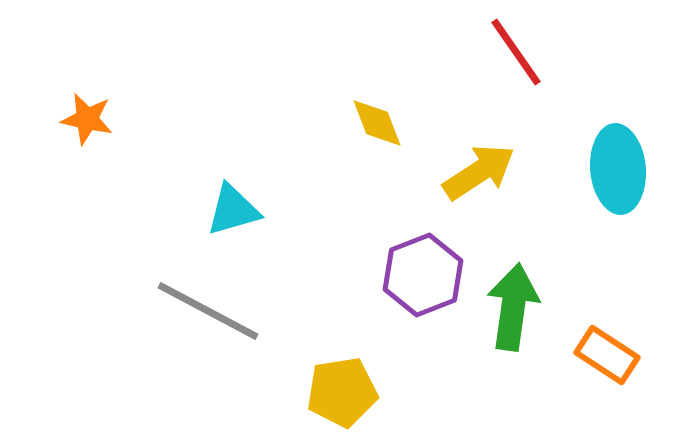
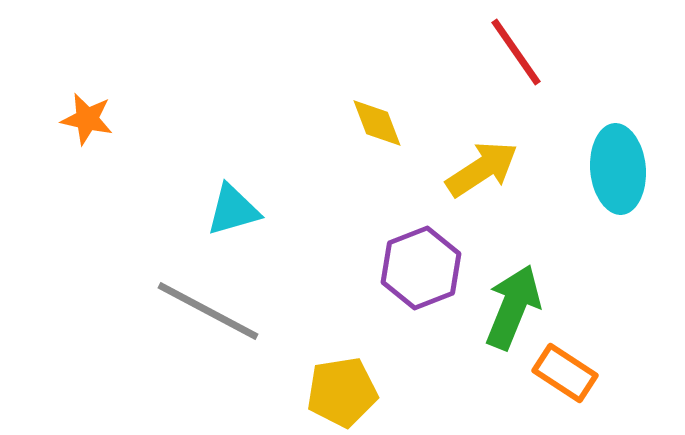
yellow arrow: moved 3 px right, 3 px up
purple hexagon: moved 2 px left, 7 px up
green arrow: rotated 14 degrees clockwise
orange rectangle: moved 42 px left, 18 px down
